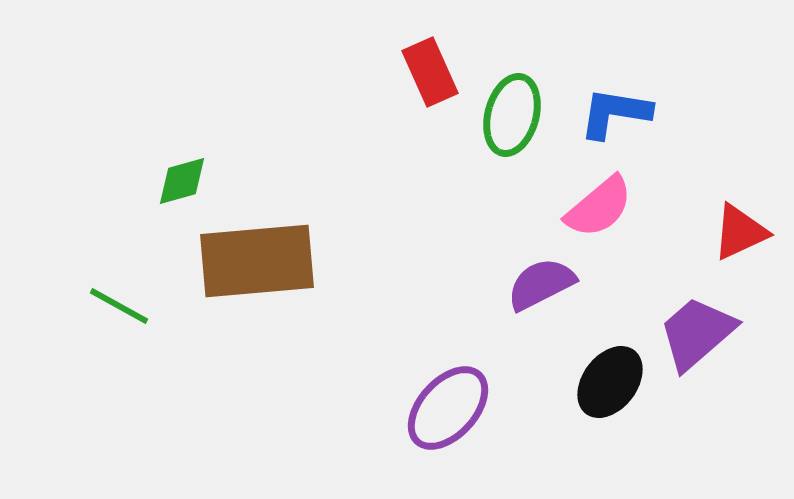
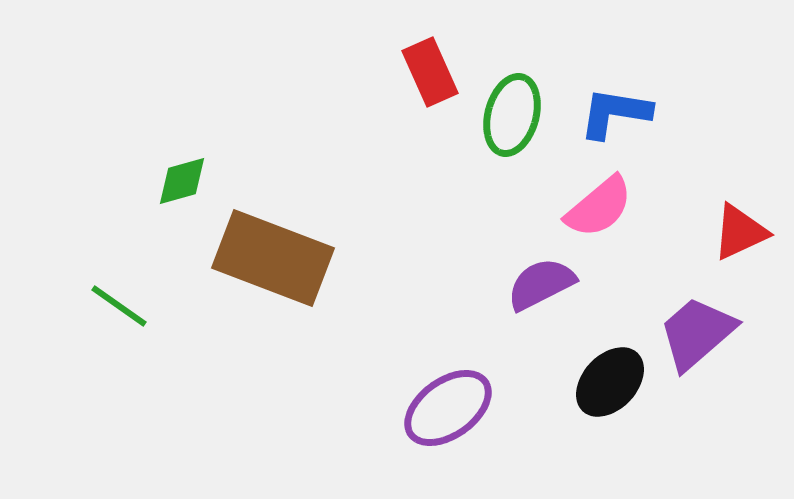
brown rectangle: moved 16 px right, 3 px up; rotated 26 degrees clockwise
green line: rotated 6 degrees clockwise
black ellipse: rotated 6 degrees clockwise
purple ellipse: rotated 12 degrees clockwise
